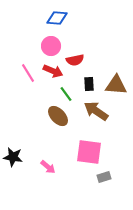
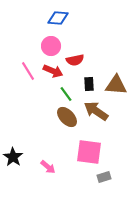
blue diamond: moved 1 px right
pink line: moved 2 px up
brown ellipse: moved 9 px right, 1 px down
black star: rotated 24 degrees clockwise
